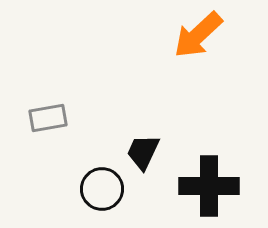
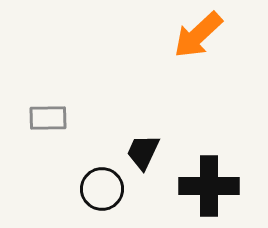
gray rectangle: rotated 9 degrees clockwise
